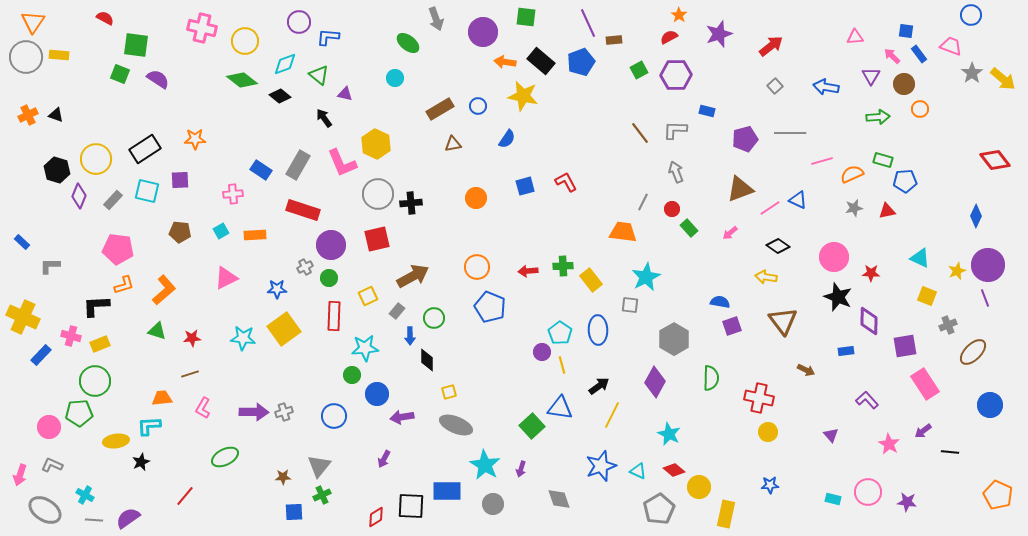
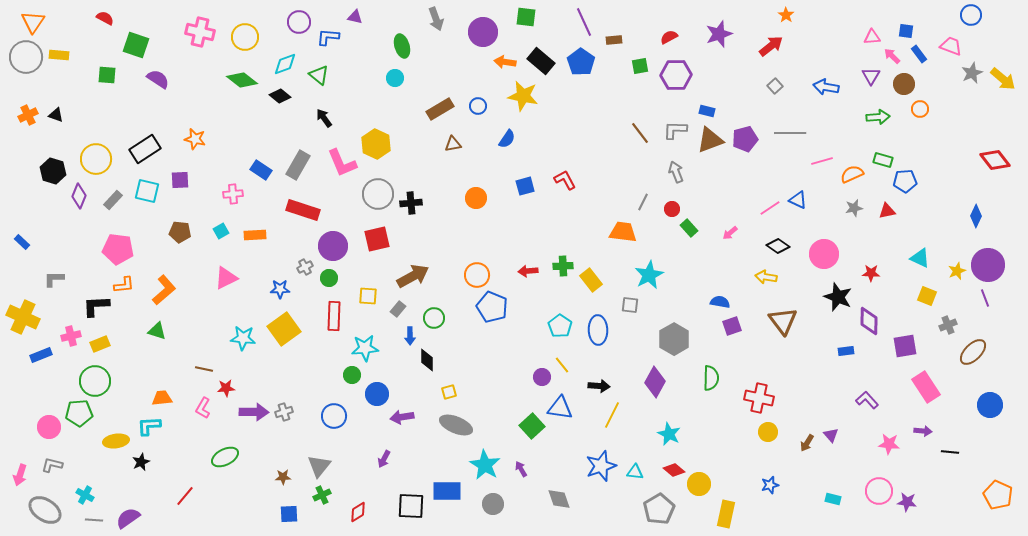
orange star at (679, 15): moved 107 px right
purple line at (588, 23): moved 4 px left, 1 px up
pink cross at (202, 28): moved 2 px left, 4 px down
pink triangle at (855, 37): moved 17 px right
yellow circle at (245, 41): moved 4 px up
green ellipse at (408, 43): moved 6 px left, 3 px down; rotated 35 degrees clockwise
green square at (136, 45): rotated 12 degrees clockwise
blue pentagon at (581, 62): rotated 16 degrees counterclockwise
green square at (639, 70): moved 1 px right, 4 px up; rotated 18 degrees clockwise
gray star at (972, 73): rotated 10 degrees clockwise
green square at (120, 74): moved 13 px left, 1 px down; rotated 18 degrees counterclockwise
purple triangle at (345, 94): moved 10 px right, 77 px up
orange star at (195, 139): rotated 15 degrees clockwise
black hexagon at (57, 170): moved 4 px left, 1 px down
red L-shape at (566, 182): moved 1 px left, 2 px up
brown triangle at (740, 189): moved 30 px left, 49 px up
purple circle at (331, 245): moved 2 px right, 1 px down
pink circle at (834, 257): moved 10 px left, 3 px up
gray L-shape at (50, 266): moved 4 px right, 13 px down
orange circle at (477, 267): moved 8 px down
cyan star at (646, 277): moved 3 px right, 2 px up
orange L-shape at (124, 285): rotated 10 degrees clockwise
blue star at (277, 289): moved 3 px right
yellow square at (368, 296): rotated 30 degrees clockwise
blue pentagon at (490, 307): moved 2 px right
gray rectangle at (397, 311): moved 1 px right, 2 px up
cyan pentagon at (560, 333): moved 7 px up
pink cross at (71, 336): rotated 30 degrees counterclockwise
red star at (192, 338): moved 34 px right, 50 px down
purple circle at (542, 352): moved 25 px down
blue rectangle at (41, 355): rotated 25 degrees clockwise
yellow line at (562, 365): rotated 24 degrees counterclockwise
brown arrow at (806, 370): moved 1 px right, 73 px down; rotated 96 degrees clockwise
brown line at (190, 374): moved 14 px right, 5 px up; rotated 30 degrees clockwise
pink rectangle at (925, 384): moved 1 px right, 3 px down
black arrow at (599, 386): rotated 40 degrees clockwise
purple arrow at (923, 431): rotated 138 degrees counterclockwise
pink star at (889, 444): rotated 25 degrees counterclockwise
gray L-shape at (52, 465): rotated 10 degrees counterclockwise
purple arrow at (521, 469): rotated 133 degrees clockwise
cyan triangle at (638, 471): moved 3 px left, 1 px down; rotated 18 degrees counterclockwise
blue star at (770, 485): rotated 12 degrees counterclockwise
yellow circle at (699, 487): moved 3 px up
pink circle at (868, 492): moved 11 px right, 1 px up
blue square at (294, 512): moved 5 px left, 2 px down
red diamond at (376, 517): moved 18 px left, 5 px up
